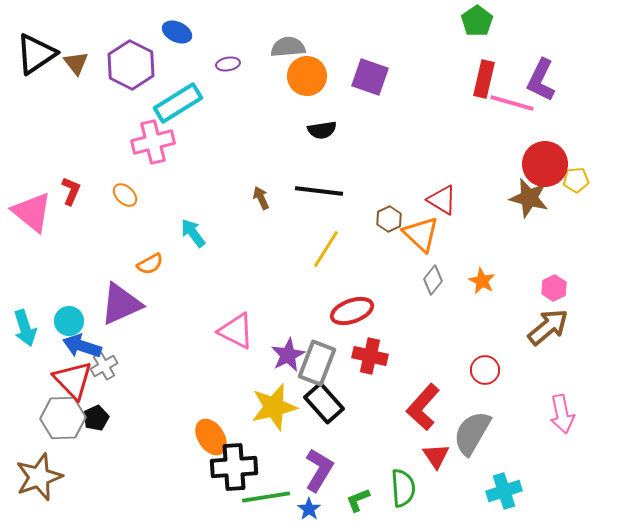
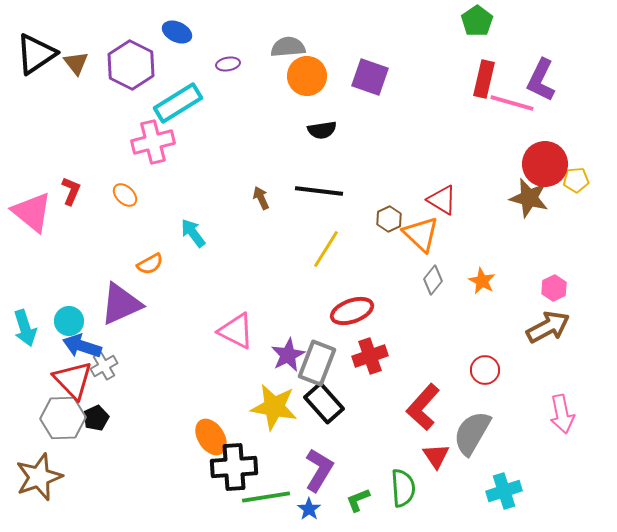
brown arrow at (548, 327): rotated 12 degrees clockwise
red cross at (370, 356): rotated 32 degrees counterclockwise
yellow star at (274, 407): rotated 24 degrees clockwise
